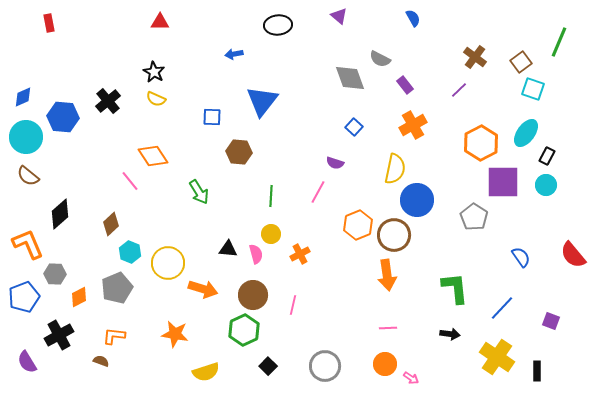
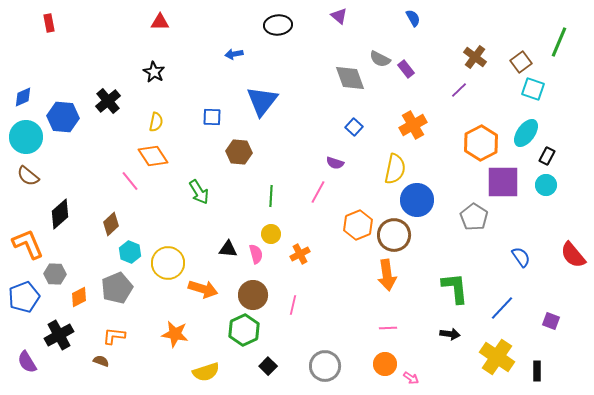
purple rectangle at (405, 85): moved 1 px right, 16 px up
yellow semicircle at (156, 99): moved 23 px down; rotated 102 degrees counterclockwise
